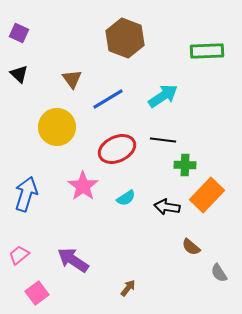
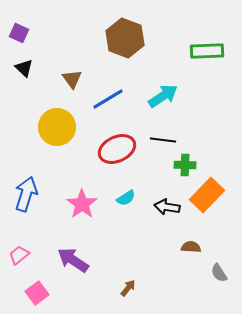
black triangle: moved 5 px right, 6 px up
pink star: moved 1 px left, 18 px down
brown semicircle: rotated 144 degrees clockwise
